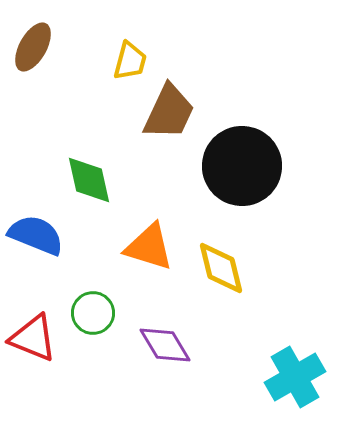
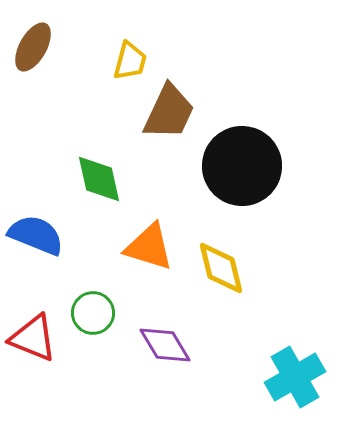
green diamond: moved 10 px right, 1 px up
